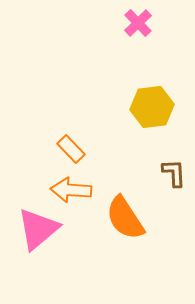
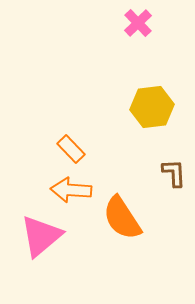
orange semicircle: moved 3 px left
pink triangle: moved 3 px right, 7 px down
